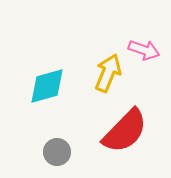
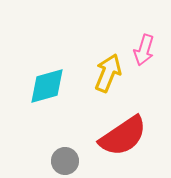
pink arrow: rotated 88 degrees clockwise
red semicircle: moved 2 px left, 5 px down; rotated 12 degrees clockwise
gray circle: moved 8 px right, 9 px down
